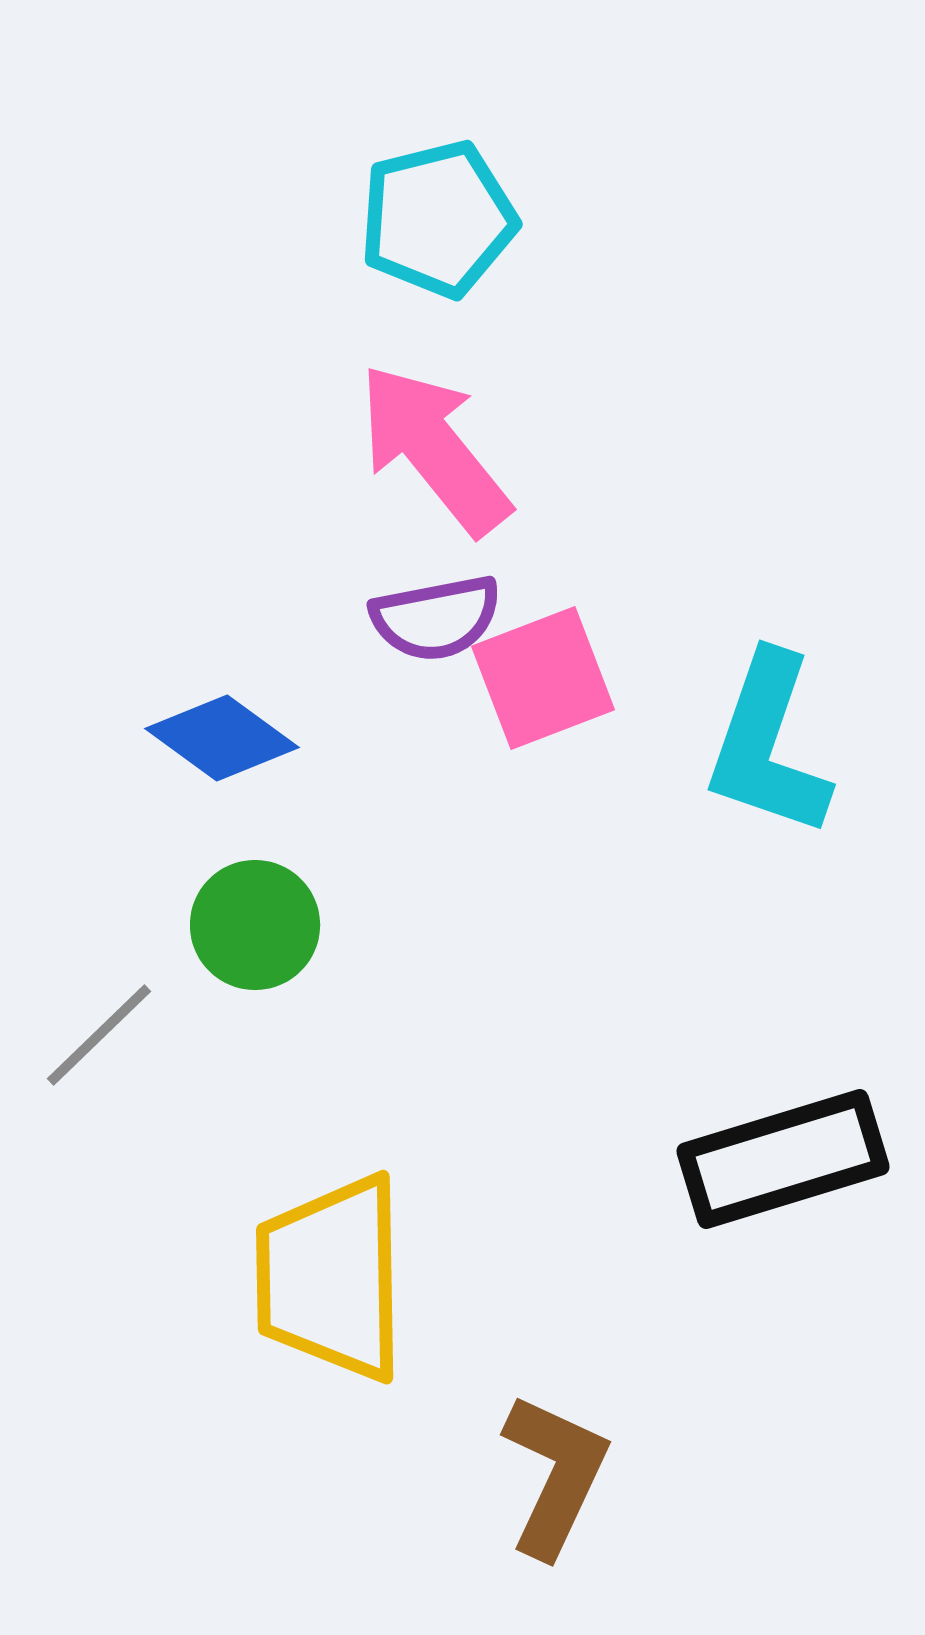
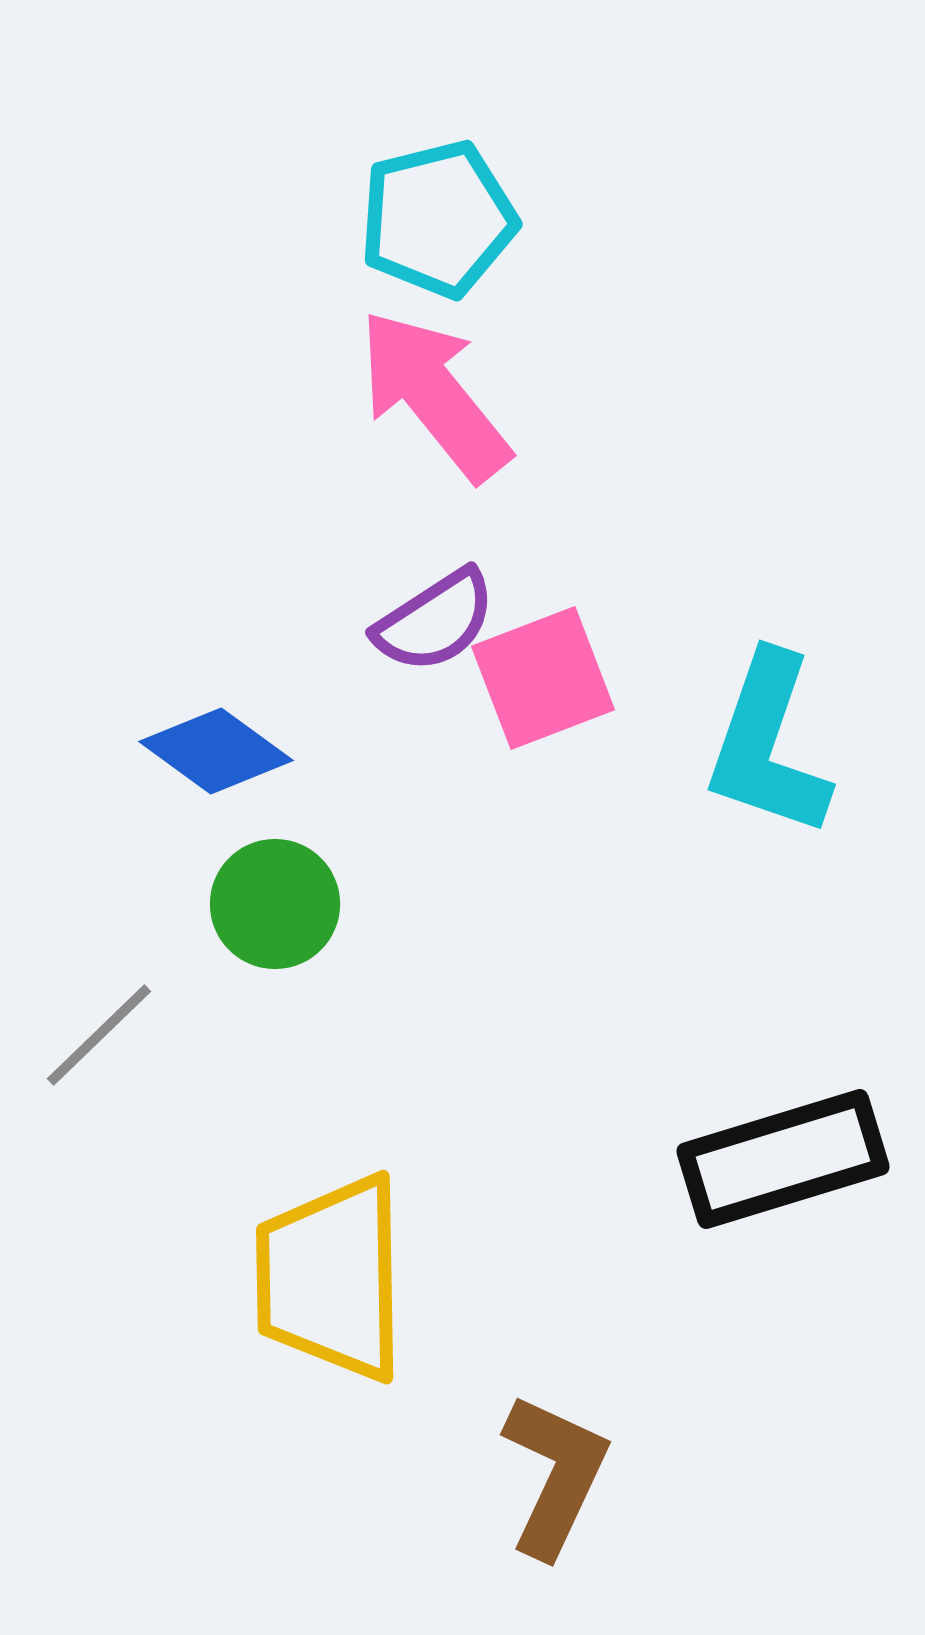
pink arrow: moved 54 px up
purple semicircle: moved 1 px left, 3 px down; rotated 22 degrees counterclockwise
blue diamond: moved 6 px left, 13 px down
green circle: moved 20 px right, 21 px up
